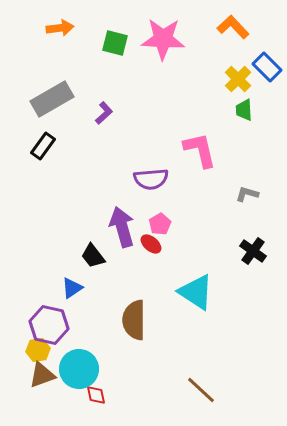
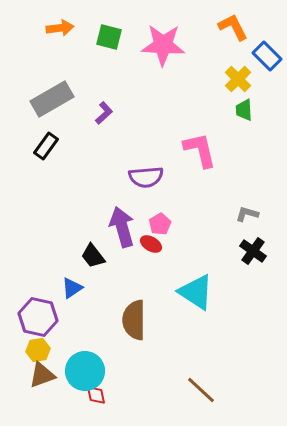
orange L-shape: rotated 16 degrees clockwise
pink star: moved 6 px down
green square: moved 6 px left, 6 px up
blue rectangle: moved 11 px up
black rectangle: moved 3 px right
purple semicircle: moved 5 px left, 2 px up
gray L-shape: moved 20 px down
red ellipse: rotated 10 degrees counterclockwise
purple hexagon: moved 11 px left, 8 px up
cyan circle: moved 6 px right, 2 px down
